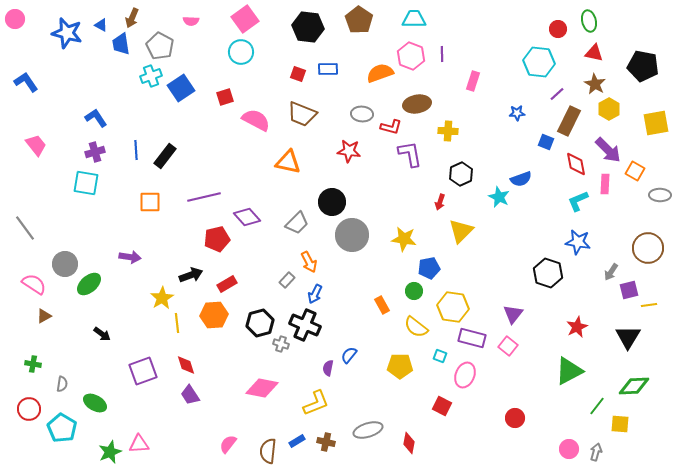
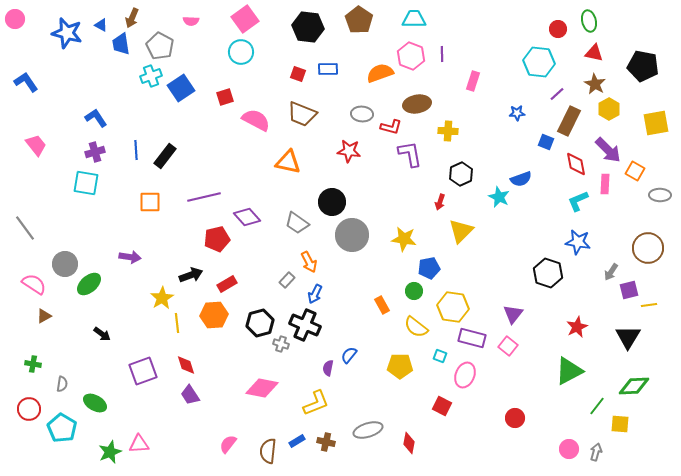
gray trapezoid at (297, 223): rotated 80 degrees clockwise
